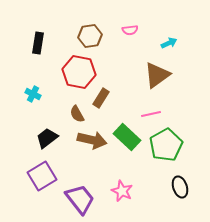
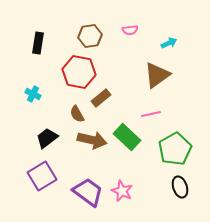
brown rectangle: rotated 18 degrees clockwise
green pentagon: moved 9 px right, 4 px down
purple trapezoid: moved 8 px right, 7 px up; rotated 16 degrees counterclockwise
